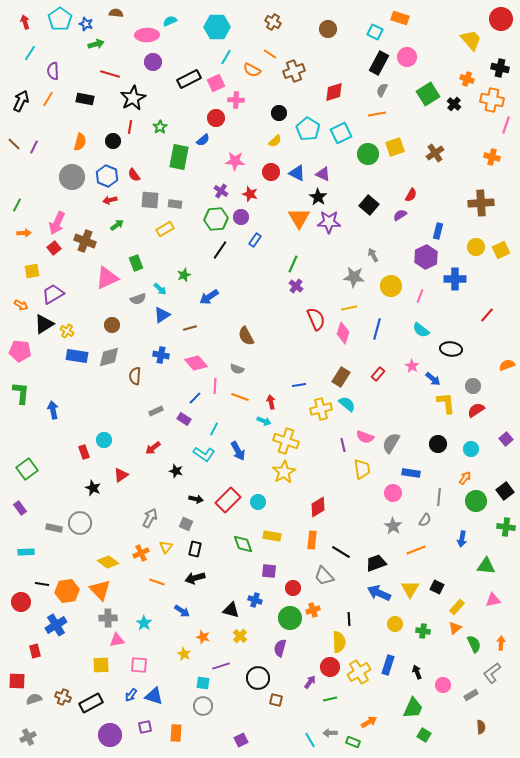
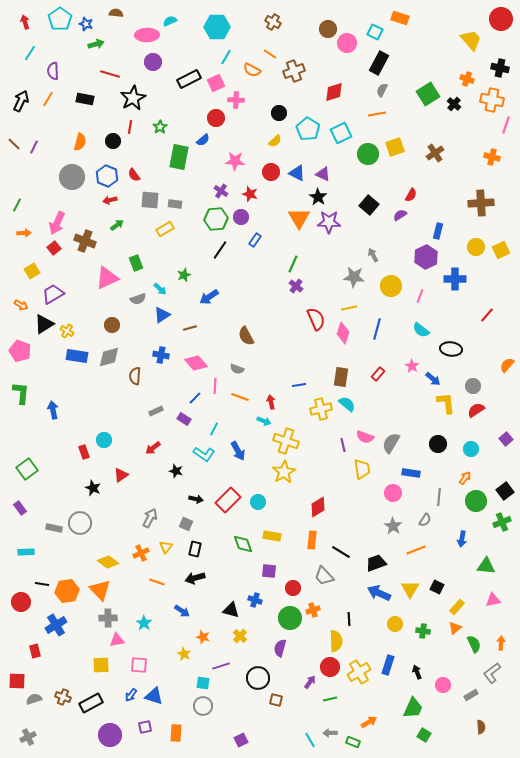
pink circle at (407, 57): moved 60 px left, 14 px up
yellow square at (32, 271): rotated 21 degrees counterclockwise
pink pentagon at (20, 351): rotated 15 degrees clockwise
orange semicircle at (507, 365): rotated 28 degrees counterclockwise
brown rectangle at (341, 377): rotated 24 degrees counterclockwise
green cross at (506, 527): moved 4 px left, 5 px up; rotated 30 degrees counterclockwise
yellow semicircle at (339, 642): moved 3 px left, 1 px up
